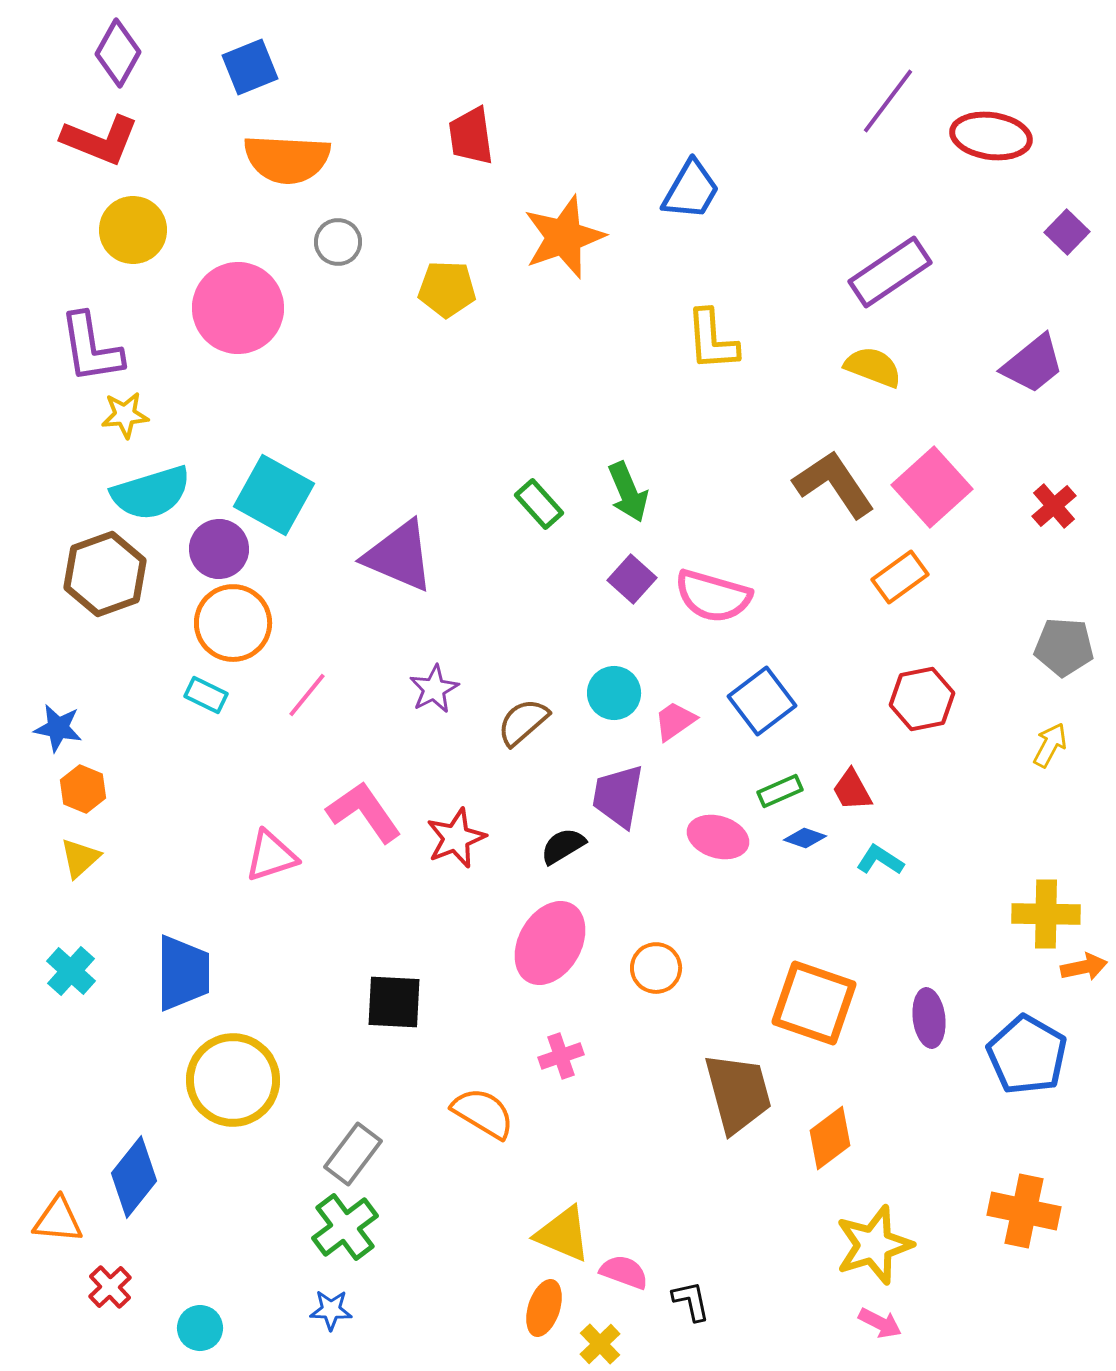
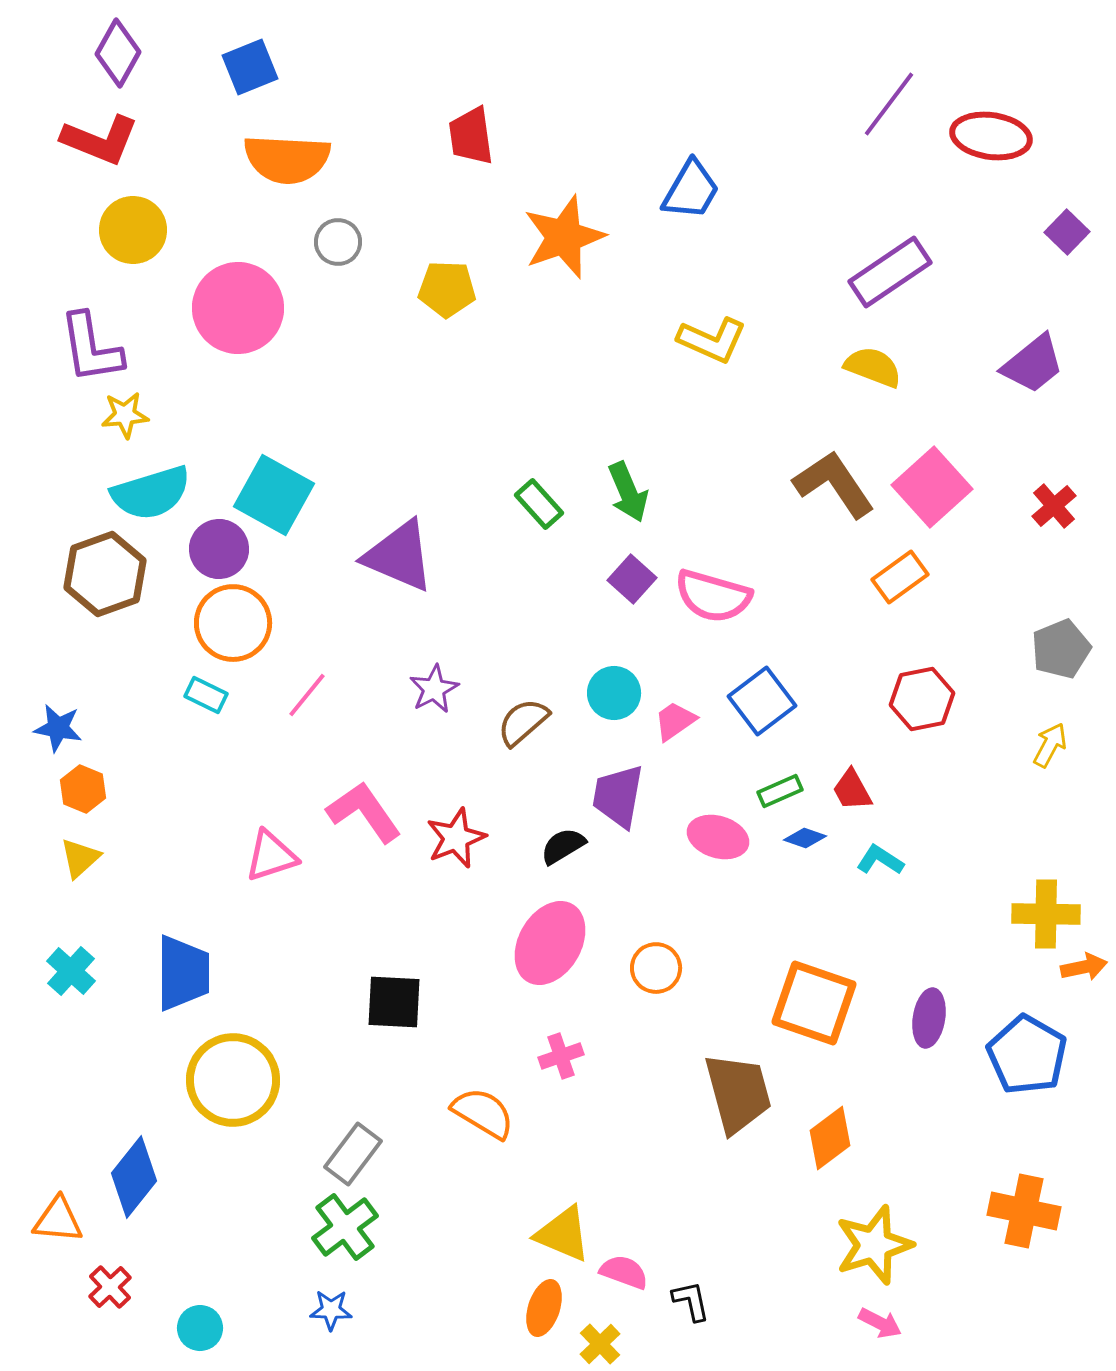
purple line at (888, 101): moved 1 px right, 3 px down
yellow L-shape at (712, 340): rotated 62 degrees counterclockwise
gray pentagon at (1064, 647): moved 3 px left, 2 px down; rotated 26 degrees counterclockwise
purple ellipse at (929, 1018): rotated 16 degrees clockwise
